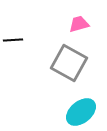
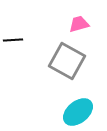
gray square: moved 2 px left, 2 px up
cyan ellipse: moved 3 px left
